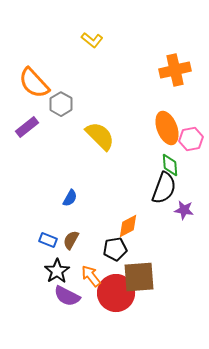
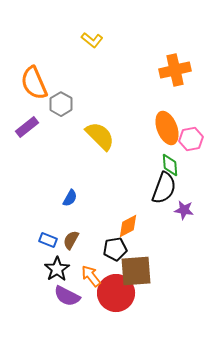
orange semicircle: rotated 20 degrees clockwise
black star: moved 2 px up
brown square: moved 3 px left, 6 px up
